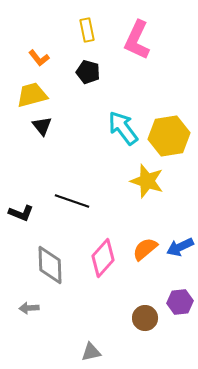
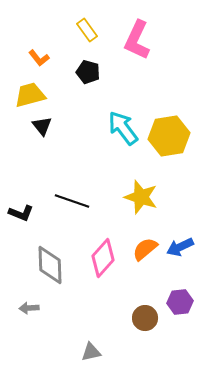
yellow rectangle: rotated 25 degrees counterclockwise
yellow trapezoid: moved 2 px left
yellow star: moved 6 px left, 16 px down
